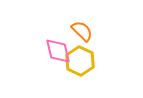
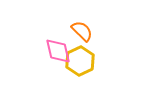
yellow hexagon: rotated 8 degrees clockwise
